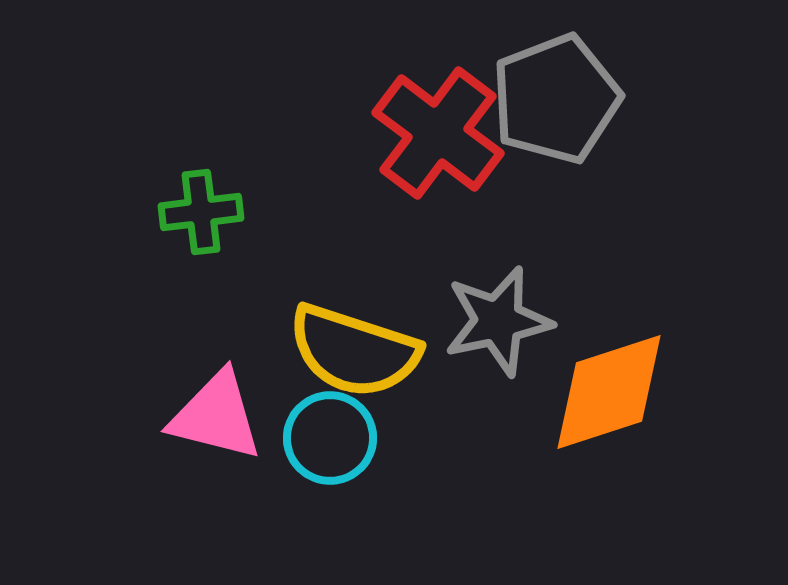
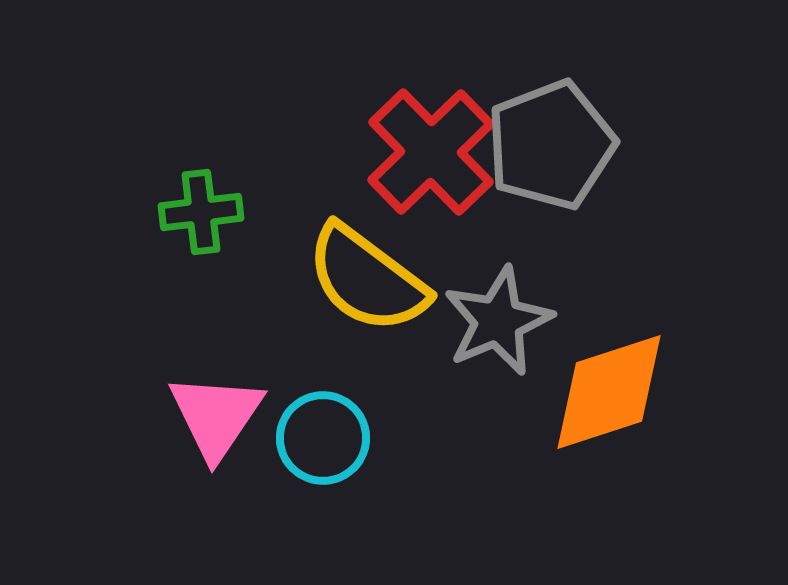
gray pentagon: moved 5 px left, 46 px down
red cross: moved 7 px left, 19 px down; rotated 9 degrees clockwise
gray star: rotated 11 degrees counterclockwise
yellow semicircle: moved 13 px right, 72 px up; rotated 19 degrees clockwise
pink triangle: rotated 50 degrees clockwise
cyan circle: moved 7 px left
